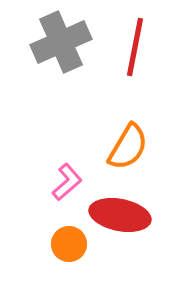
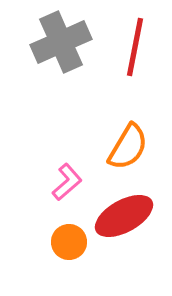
red ellipse: moved 4 px right, 1 px down; rotated 40 degrees counterclockwise
orange circle: moved 2 px up
